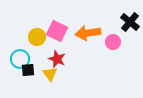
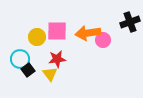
black cross: rotated 30 degrees clockwise
pink square: rotated 25 degrees counterclockwise
pink circle: moved 10 px left, 2 px up
red star: rotated 30 degrees counterclockwise
black square: rotated 32 degrees counterclockwise
